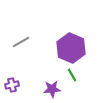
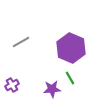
green line: moved 2 px left, 3 px down
purple cross: rotated 16 degrees counterclockwise
